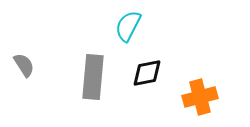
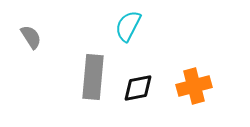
gray semicircle: moved 7 px right, 28 px up
black diamond: moved 9 px left, 15 px down
orange cross: moved 6 px left, 11 px up
